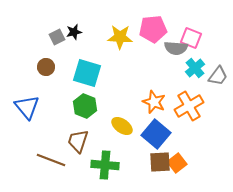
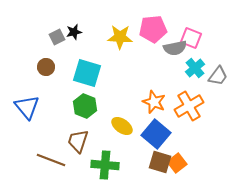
gray semicircle: moved 1 px left; rotated 15 degrees counterclockwise
brown square: rotated 20 degrees clockwise
